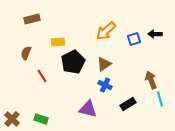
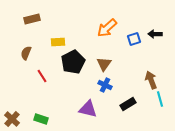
orange arrow: moved 1 px right, 3 px up
brown triangle: rotated 21 degrees counterclockwise
